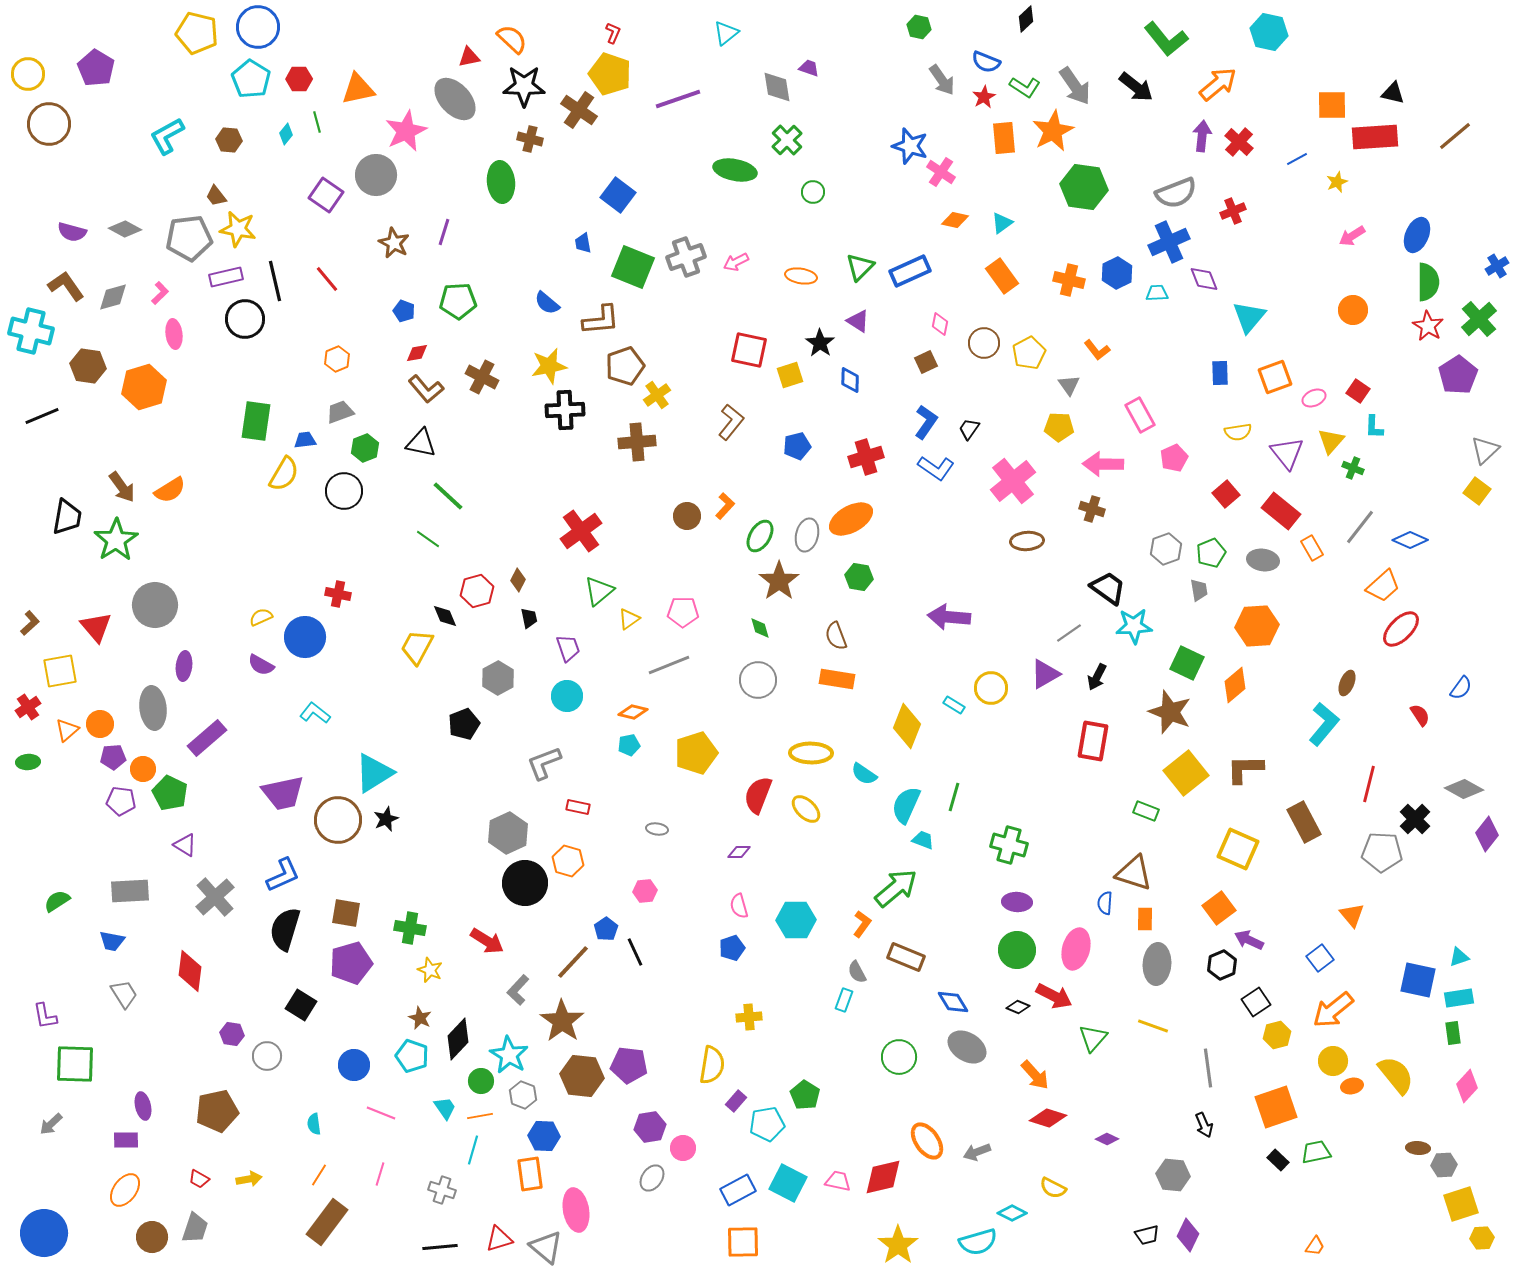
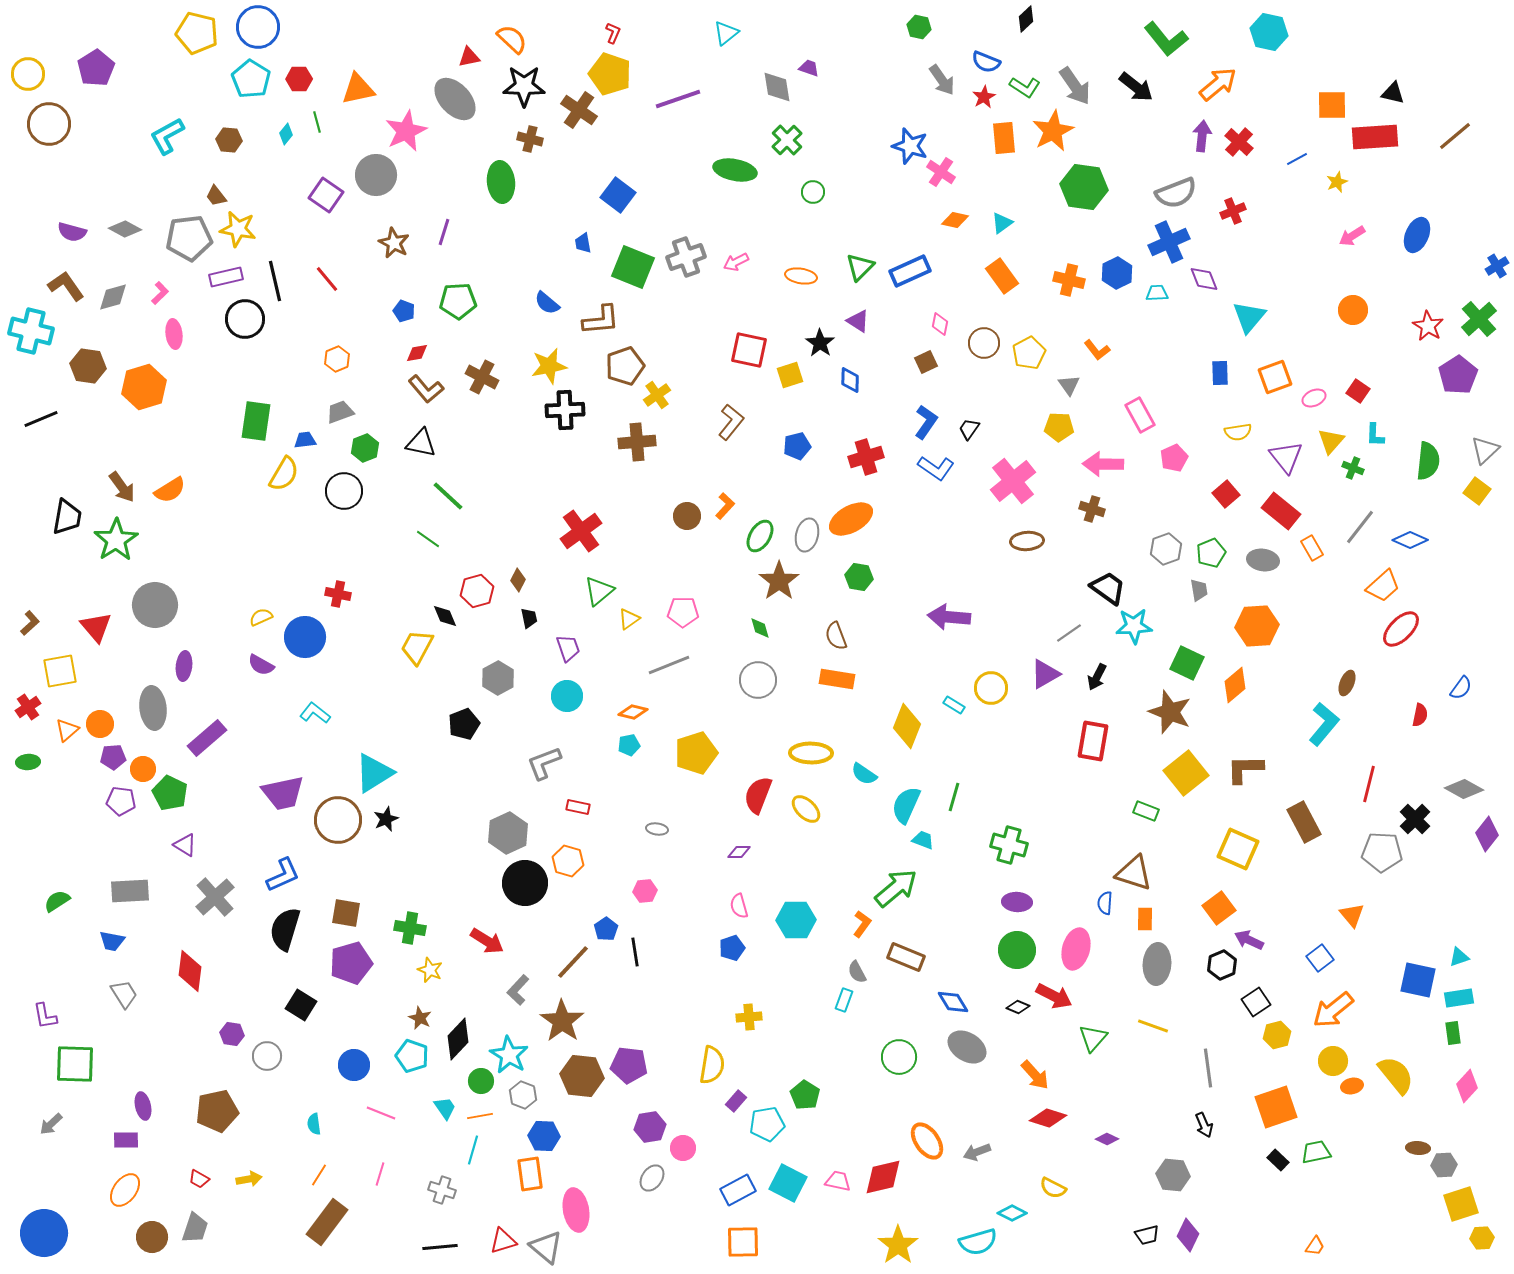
purple pentagon at (96, 68): rotated 9 degrees clockwise
green semicircle at (1428, 282): moved 179 px down; rotated 6 degrees clockwise
black line at (42, 416): moved 1 px left, 3 px down
cyan L-shape at (1374, 427): moved 1 px right, 8 px down
purple triangle at (1287, 453): moved 1 px left, 4 px down
red semicircle at (1420, 715): rotated 45 degrees clockwise
black line at (635, 952): rotated 16 degrees clockwise
red triangle at (499, 1239): moved 4 px right, 2 px down
